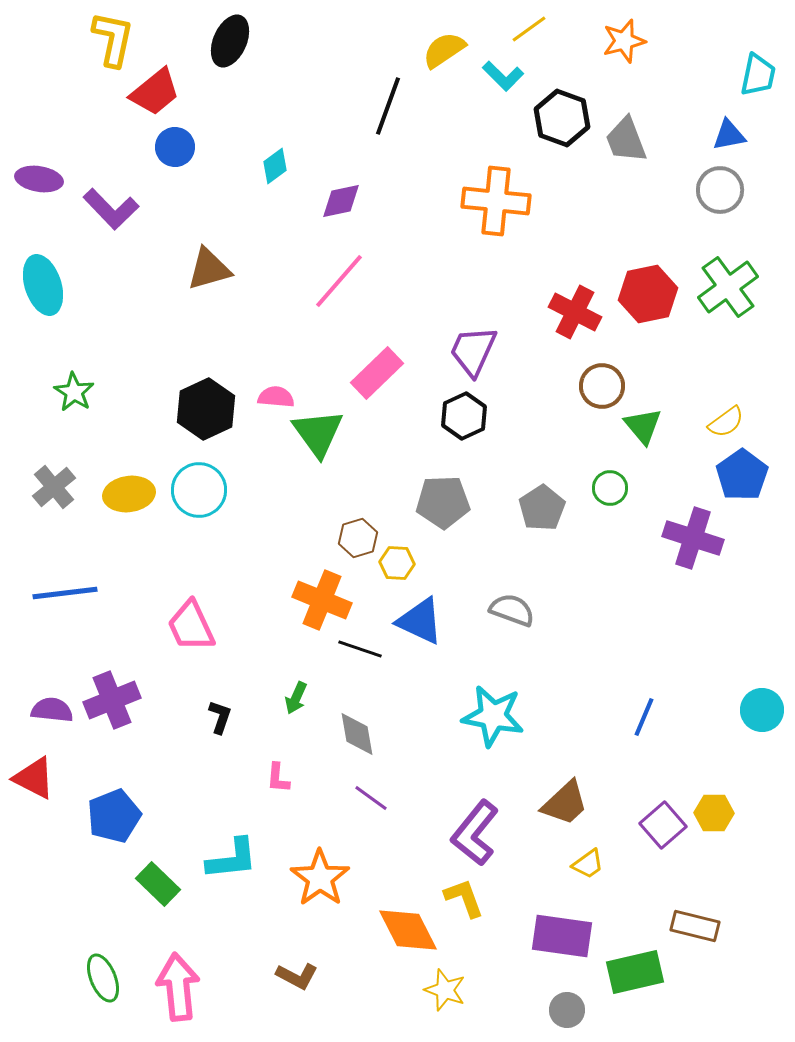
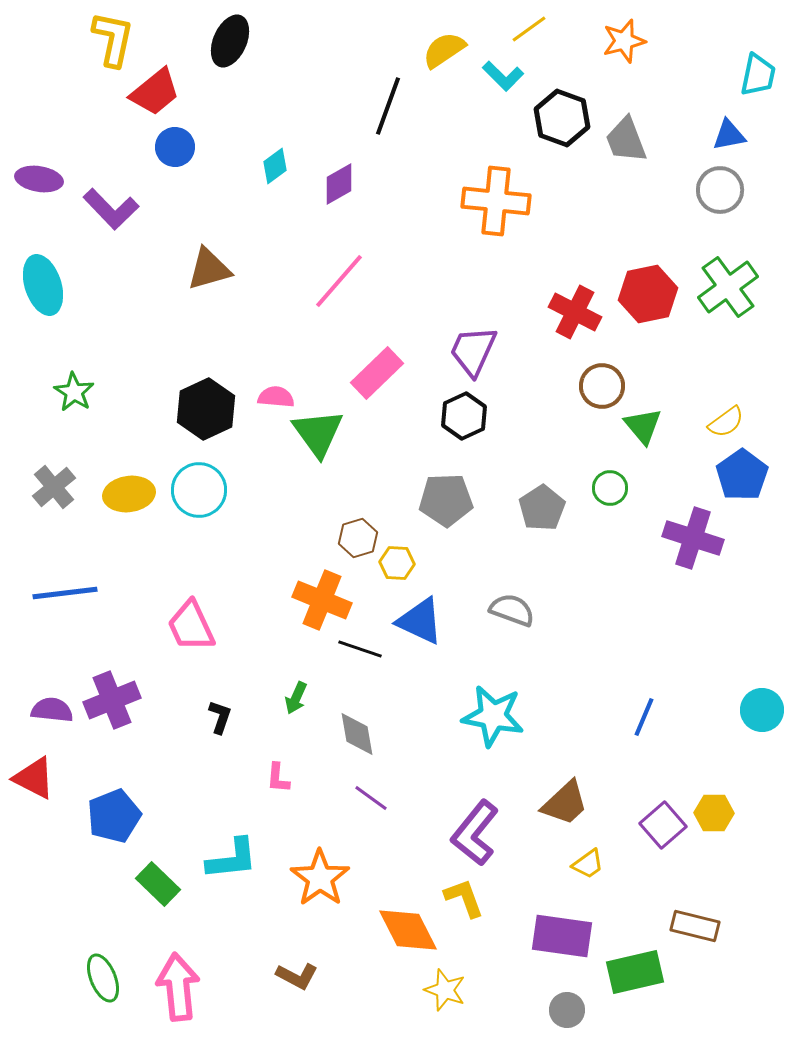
purple diamond at (341, 201): moved 2 px left, 17 px up; rotated 18 degrees counterclockwise
gray pentagon at (443, 502): moved 3 px right, 2 px up
